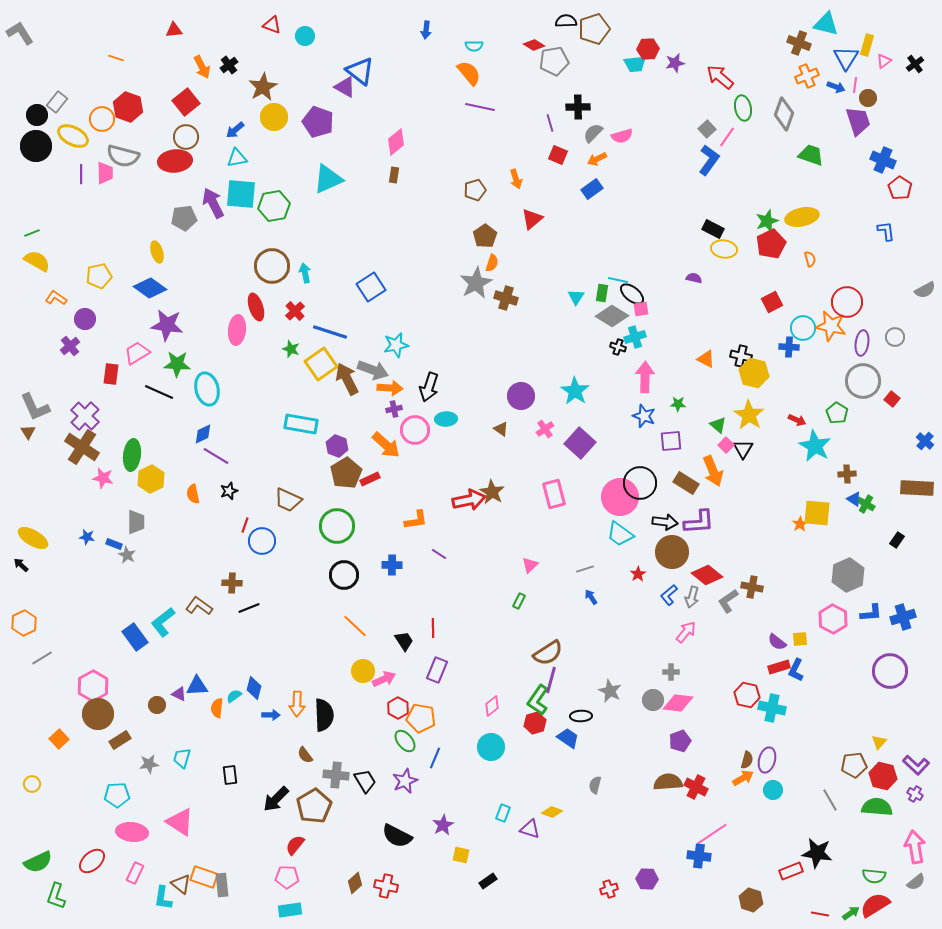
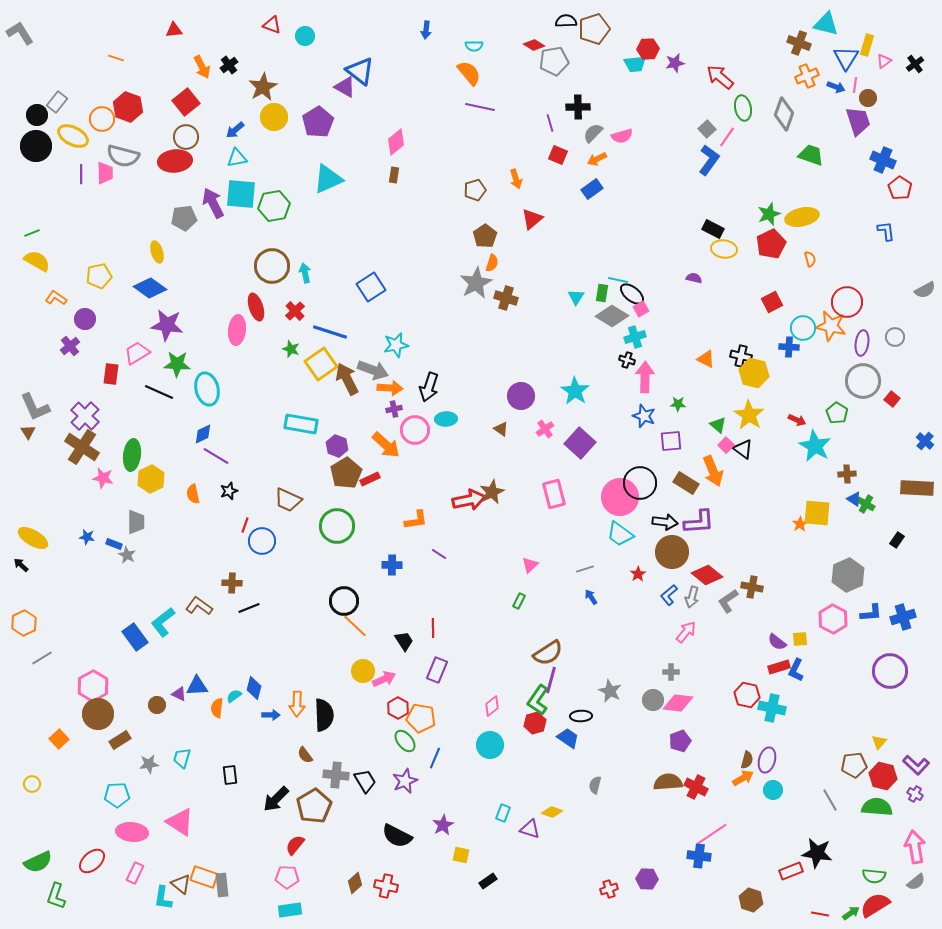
purple pentagon at (318, 122): rotated 20 degrees clockwise
green star at (767, 221): moved 2 px right, 7 px up
pink square at (641, 309): rotated 21 degrees counterclockwise
black cross at (618, 347): moved 9 px right, 13 px down
black triangle at (743, 449): rotated 25 degrees counterclockwise
brown star at (492, 492): rotated 15 degrees clockwise
black circle at (344, 575): moved 26 px down
cyan circle at (491, 747): moved 1 px left, 2 px up
